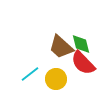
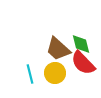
brown trapezoid: moved 3 px left, 2 px down
cyan line: rotated 66 degrees counterclockwise
yellow circle: moved 1 px left, 6 px up
